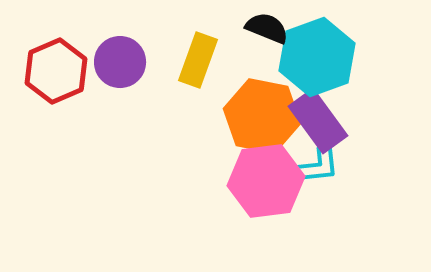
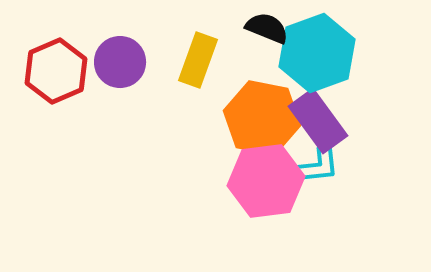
cyan hexagon: moved 4 px up
orange hexagon: moved 2 px down
